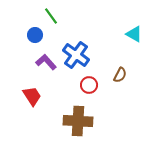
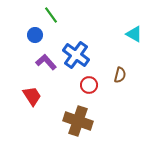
green line: moved 1 px up
brown semicircle: rotated 14 degrees counterclockwise
brown cross: rotated 16 degrees clockwise
